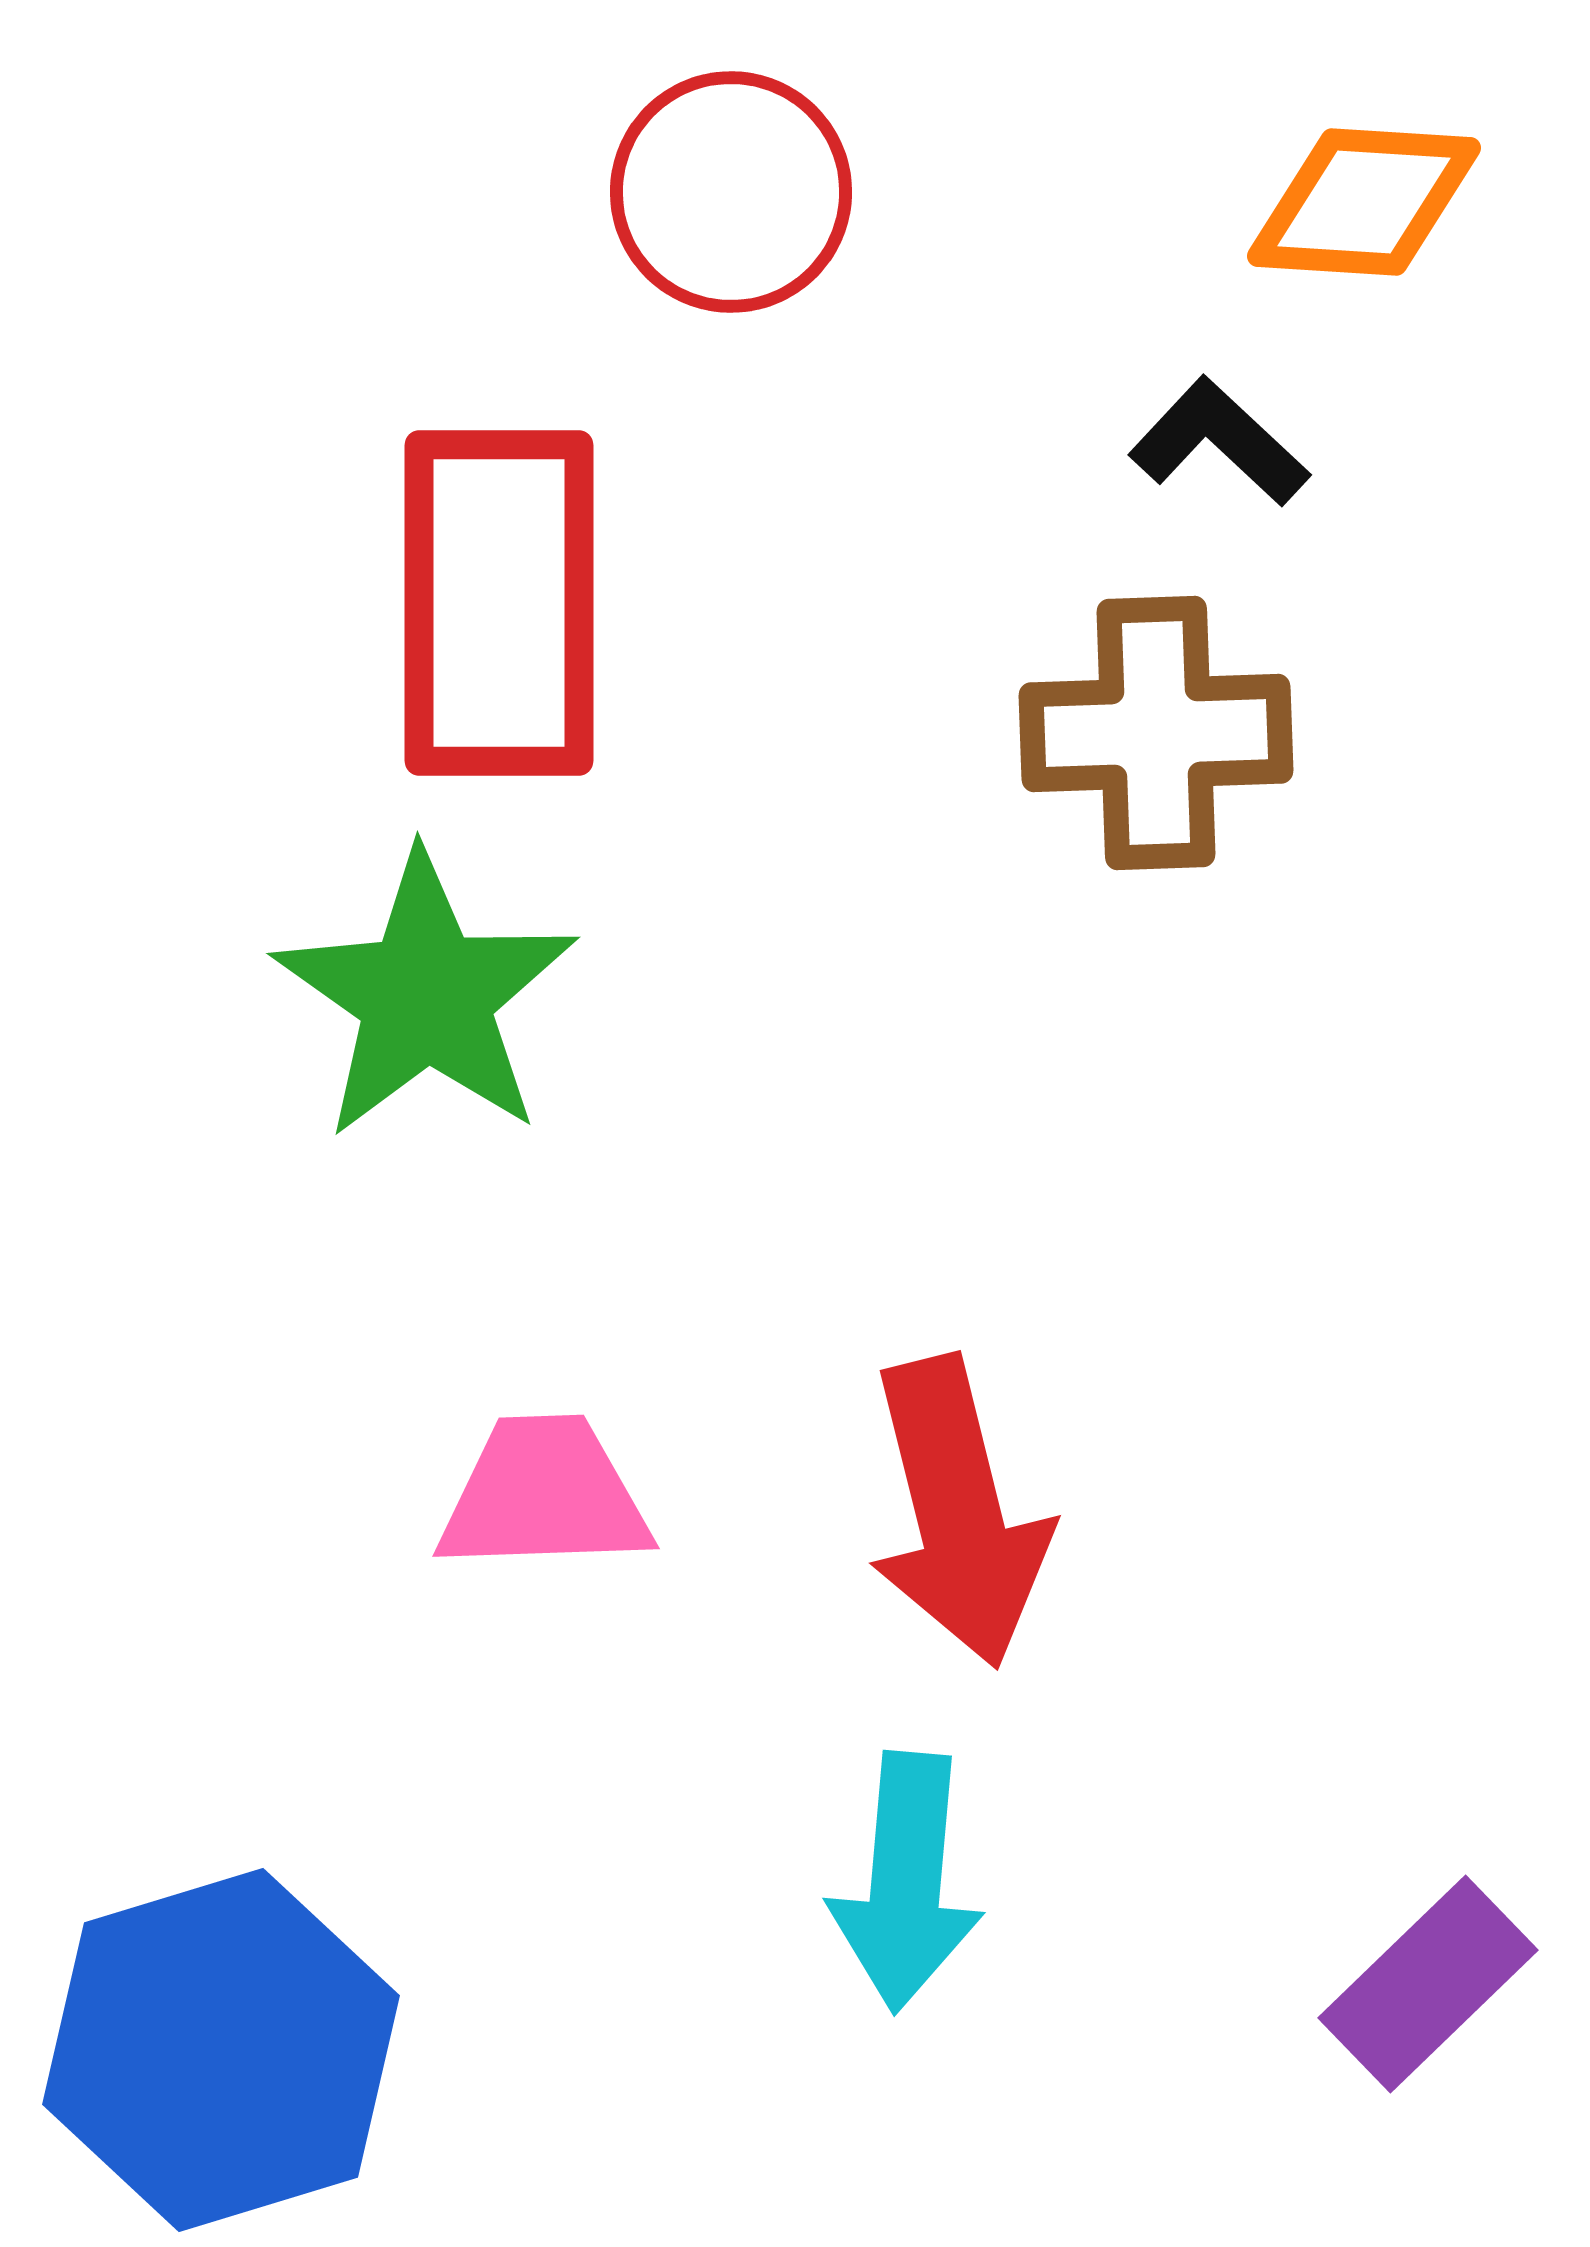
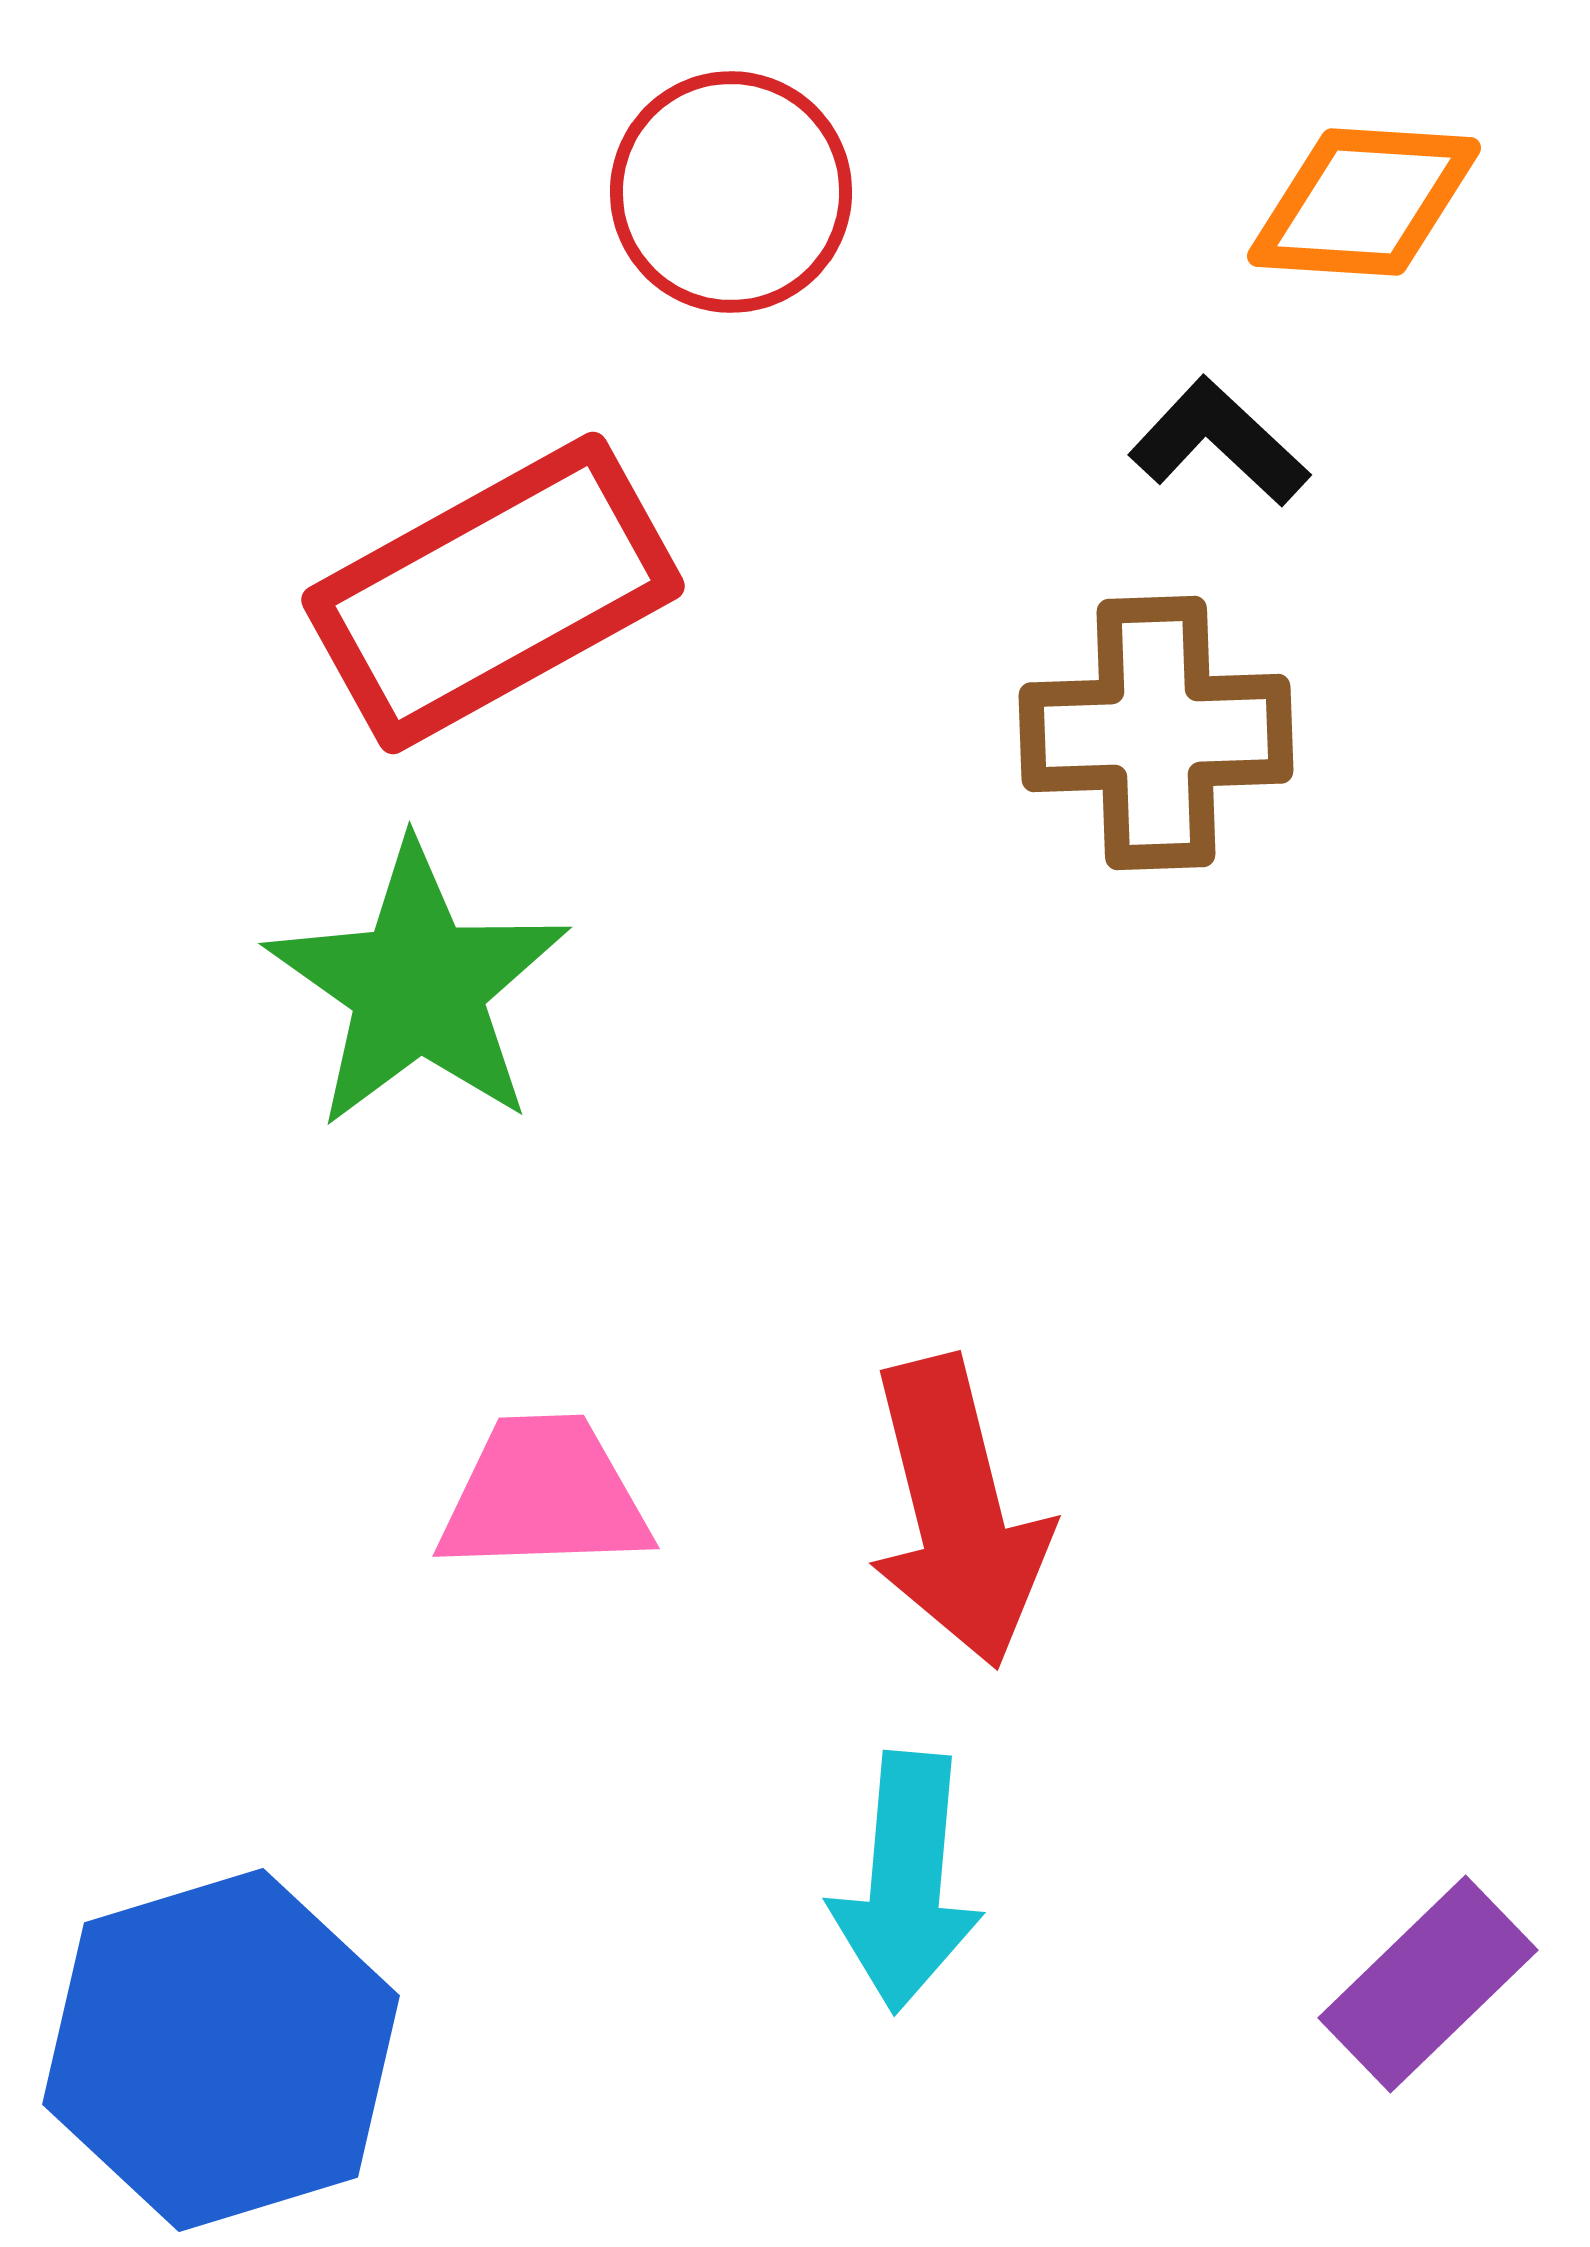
red rectangle: moved 6 px left, 10 px up; rotated 61 degrees clockwise
green star: moved 8 px left, 10 px up
